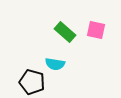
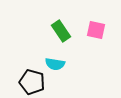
green rectangle: moved 4 px left, 1 px up; rotated 15 degrees clockwise
